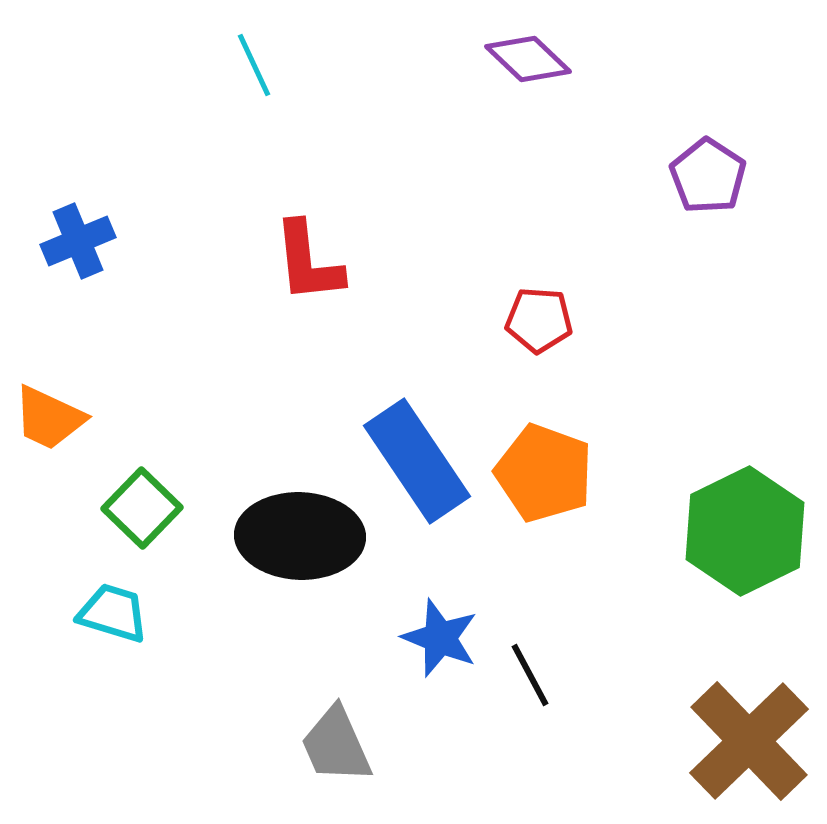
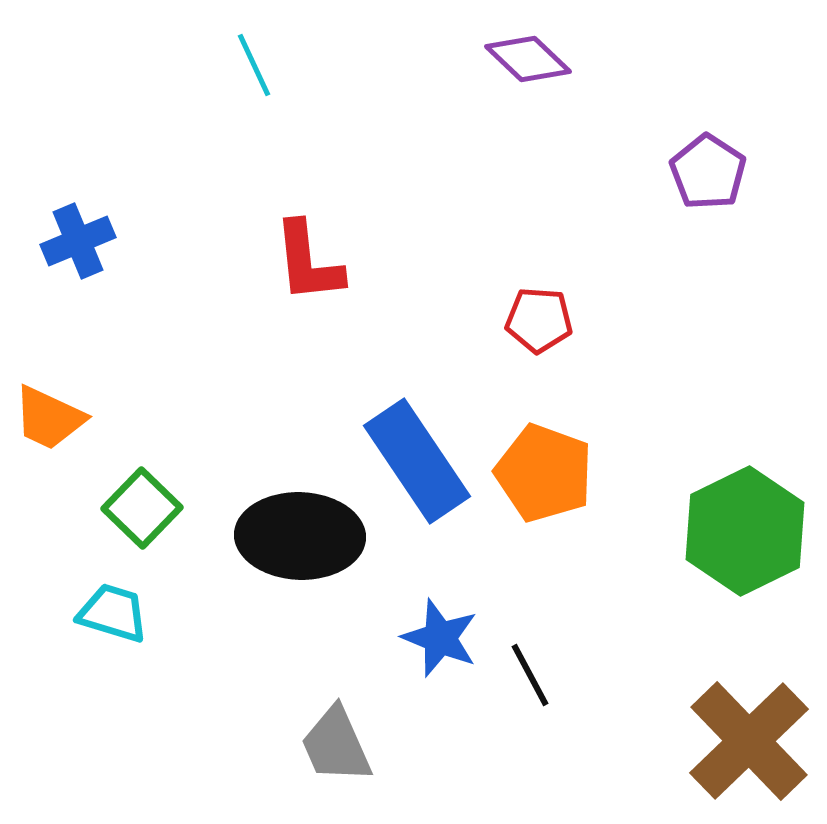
purple pentagon: moved 4 px up
